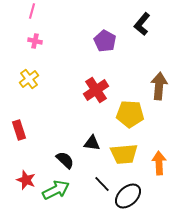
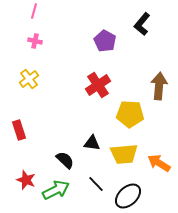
pink line: moved 2 px right
red cross: moved 2 px right, 5 px up
orange arrow: rotated 55 degrees counterclockwise
black line: moved 6 px left
